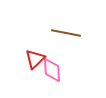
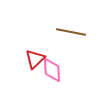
brown line: moved 5 px right, 1 px up
